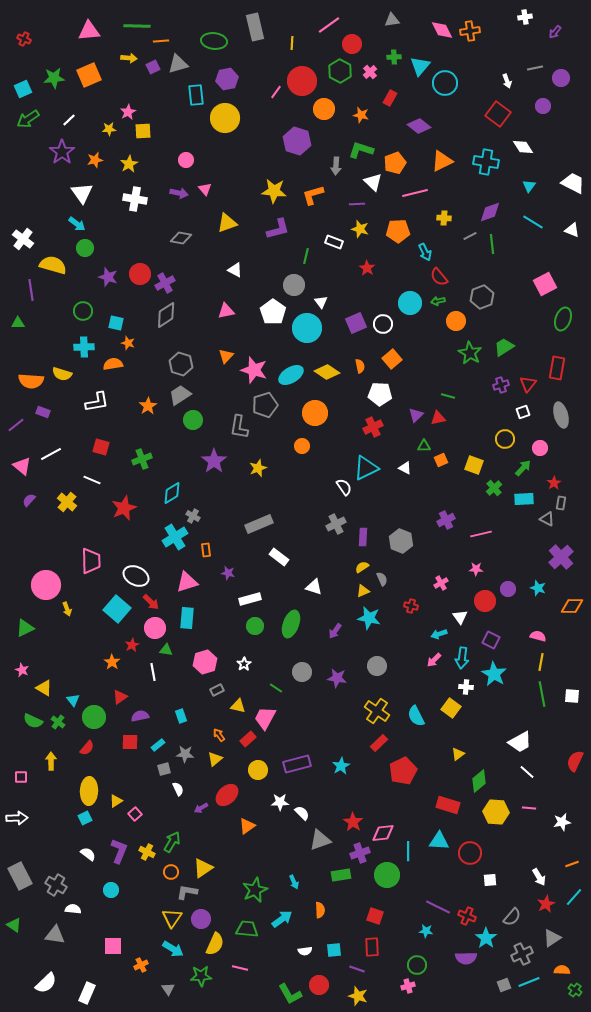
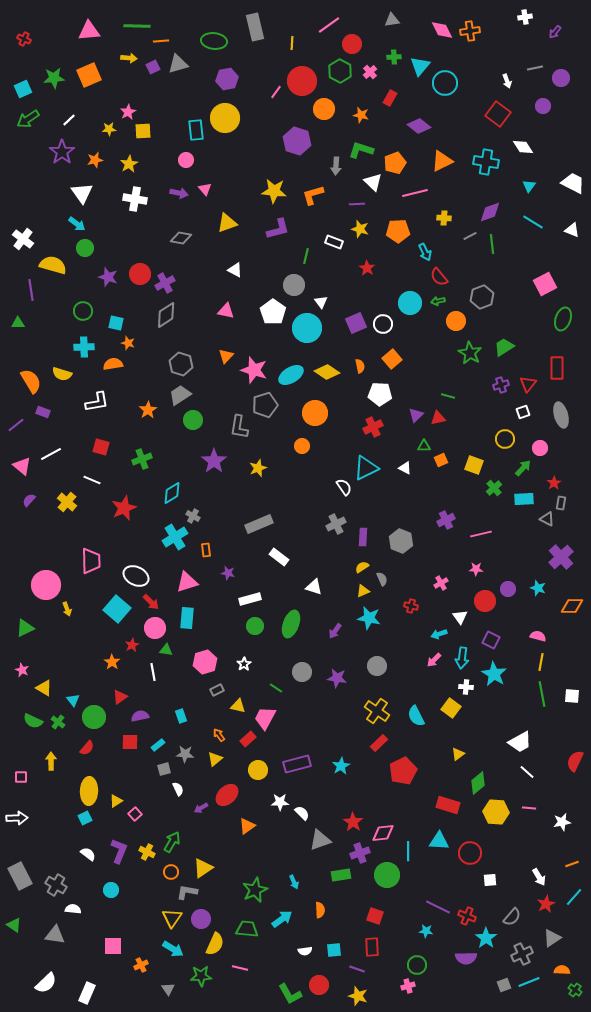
cyan rectangle at (196, 95): moved 35 px down
pink triangle at (226, 311): rotated 24 degrees clockwise
red rectangle at (557, 368): rotated 10 degrees counterclockwise
orange semicircle at (31, 381): rotated 125 degrees counterclockwise
orange star at (148, 406): moved 4 px down
green diamond at (479, 781): moved 1 px left, 2 px down
